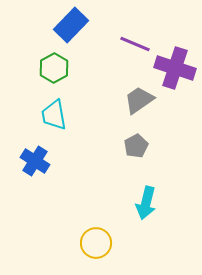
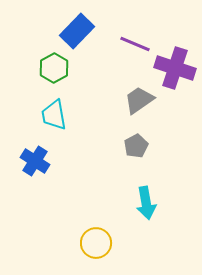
blue rectangle: moved 6 px right, 6 px down
cyan arrow: rotated 24 degrees counterclockwise
